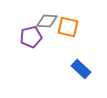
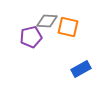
blue rectangle: rotated 72 degrees counterclockwise
